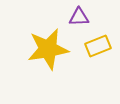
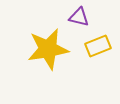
purple triangle: rotated 15 degrees clockwise
